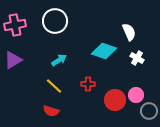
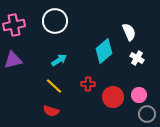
pink cross: moved 1 px left
cyan diamond: rotated 60 degrees counterclockwise
purple triangle: rotated 18 degrees clockwise
pink circle: moved 3 px right
red circle: moved 2 px left, 3 px up
gray circle: moved 2 px left, 3 px down
